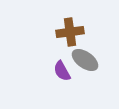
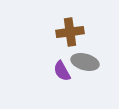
gray ellipse: moved 2 px down; rotated 20 degrees counterclockwise
